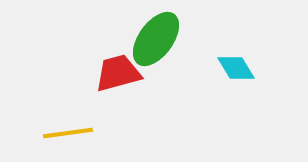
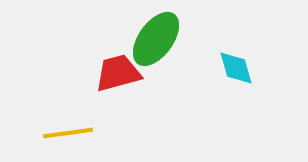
cyan diamond: rotated 15 degrees clockwise
